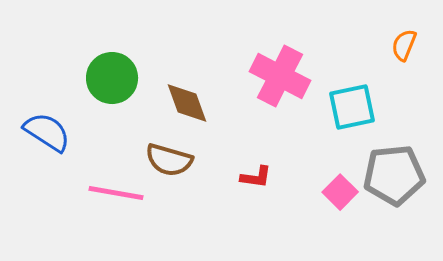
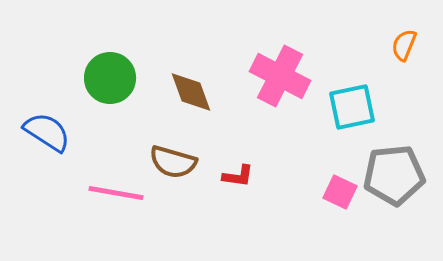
green circle: moved 2 px left
brown diamond: moved 4 px right, 11 px up
brown semicircle: moved 4 px right, 2 px down
red L-shape: moved 18 px left, 1 px up
pink square: rotated 20 degrees counterclockwise
